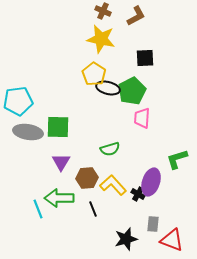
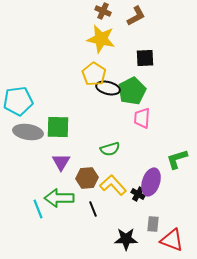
black star: rotated 15 degrees clockwise
